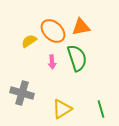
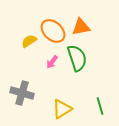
pink arrow: rotated 40 degrees clockwise
green line: moved 1 px left, 3 px up
